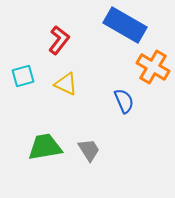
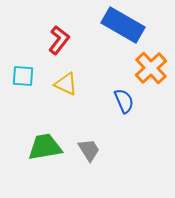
blue rectangle: moved 2 px left
orange cross: moved 2 px left, 1 px down; rotated 16 degrees clockwise
cyan square: rotated 20 degrees clockwise
